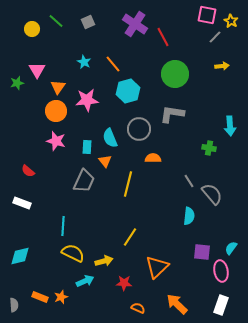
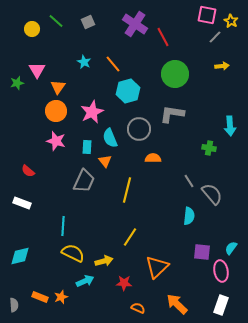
pink star at (87, 100): moved 5 px right, 12 px down; rotated 20 degrees counterclockwise
yellow line at (128, 184): moved 1 px left, 6 px down
